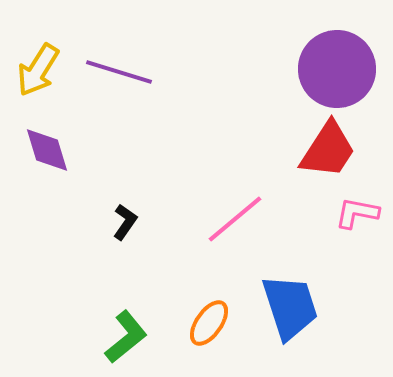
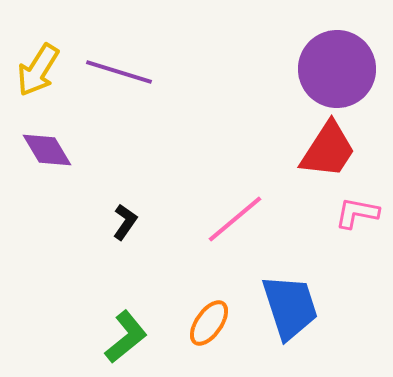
purple diamond: rotated 14 degrees counterclockwise
